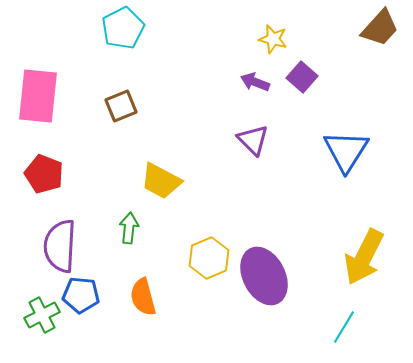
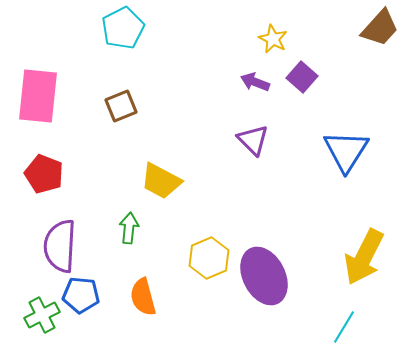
yellow star: rotated 12 degrees clockwise
